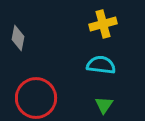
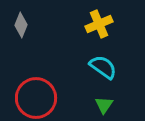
yellow cross: moved 4 px left; rotated 8 degrees counterclockwise
gray diamond: moved 3 px right, 13 px up; rotated 10 degrees clockwise
cyan semicircle: moved 2 px right, 2 px down; rotated 28 degrees clockwise
